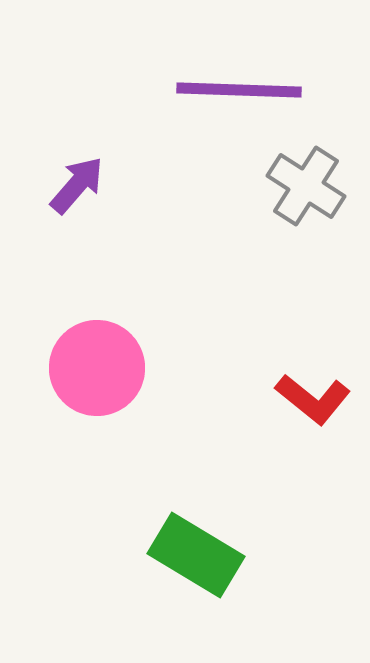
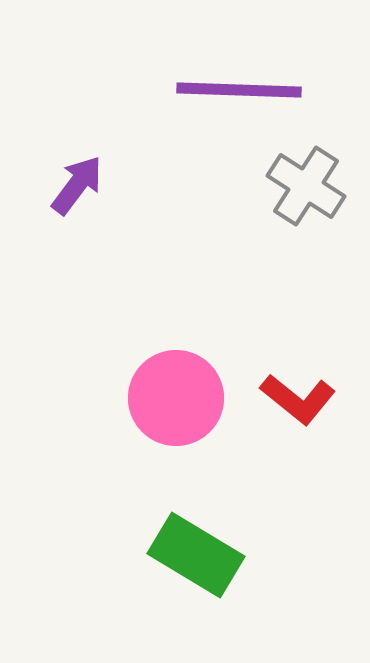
purple arrow: rotated 4 degrees counterclockwise
pink circle: moved 79 px right, 30 px down
red L-shape: moved 15 px left
